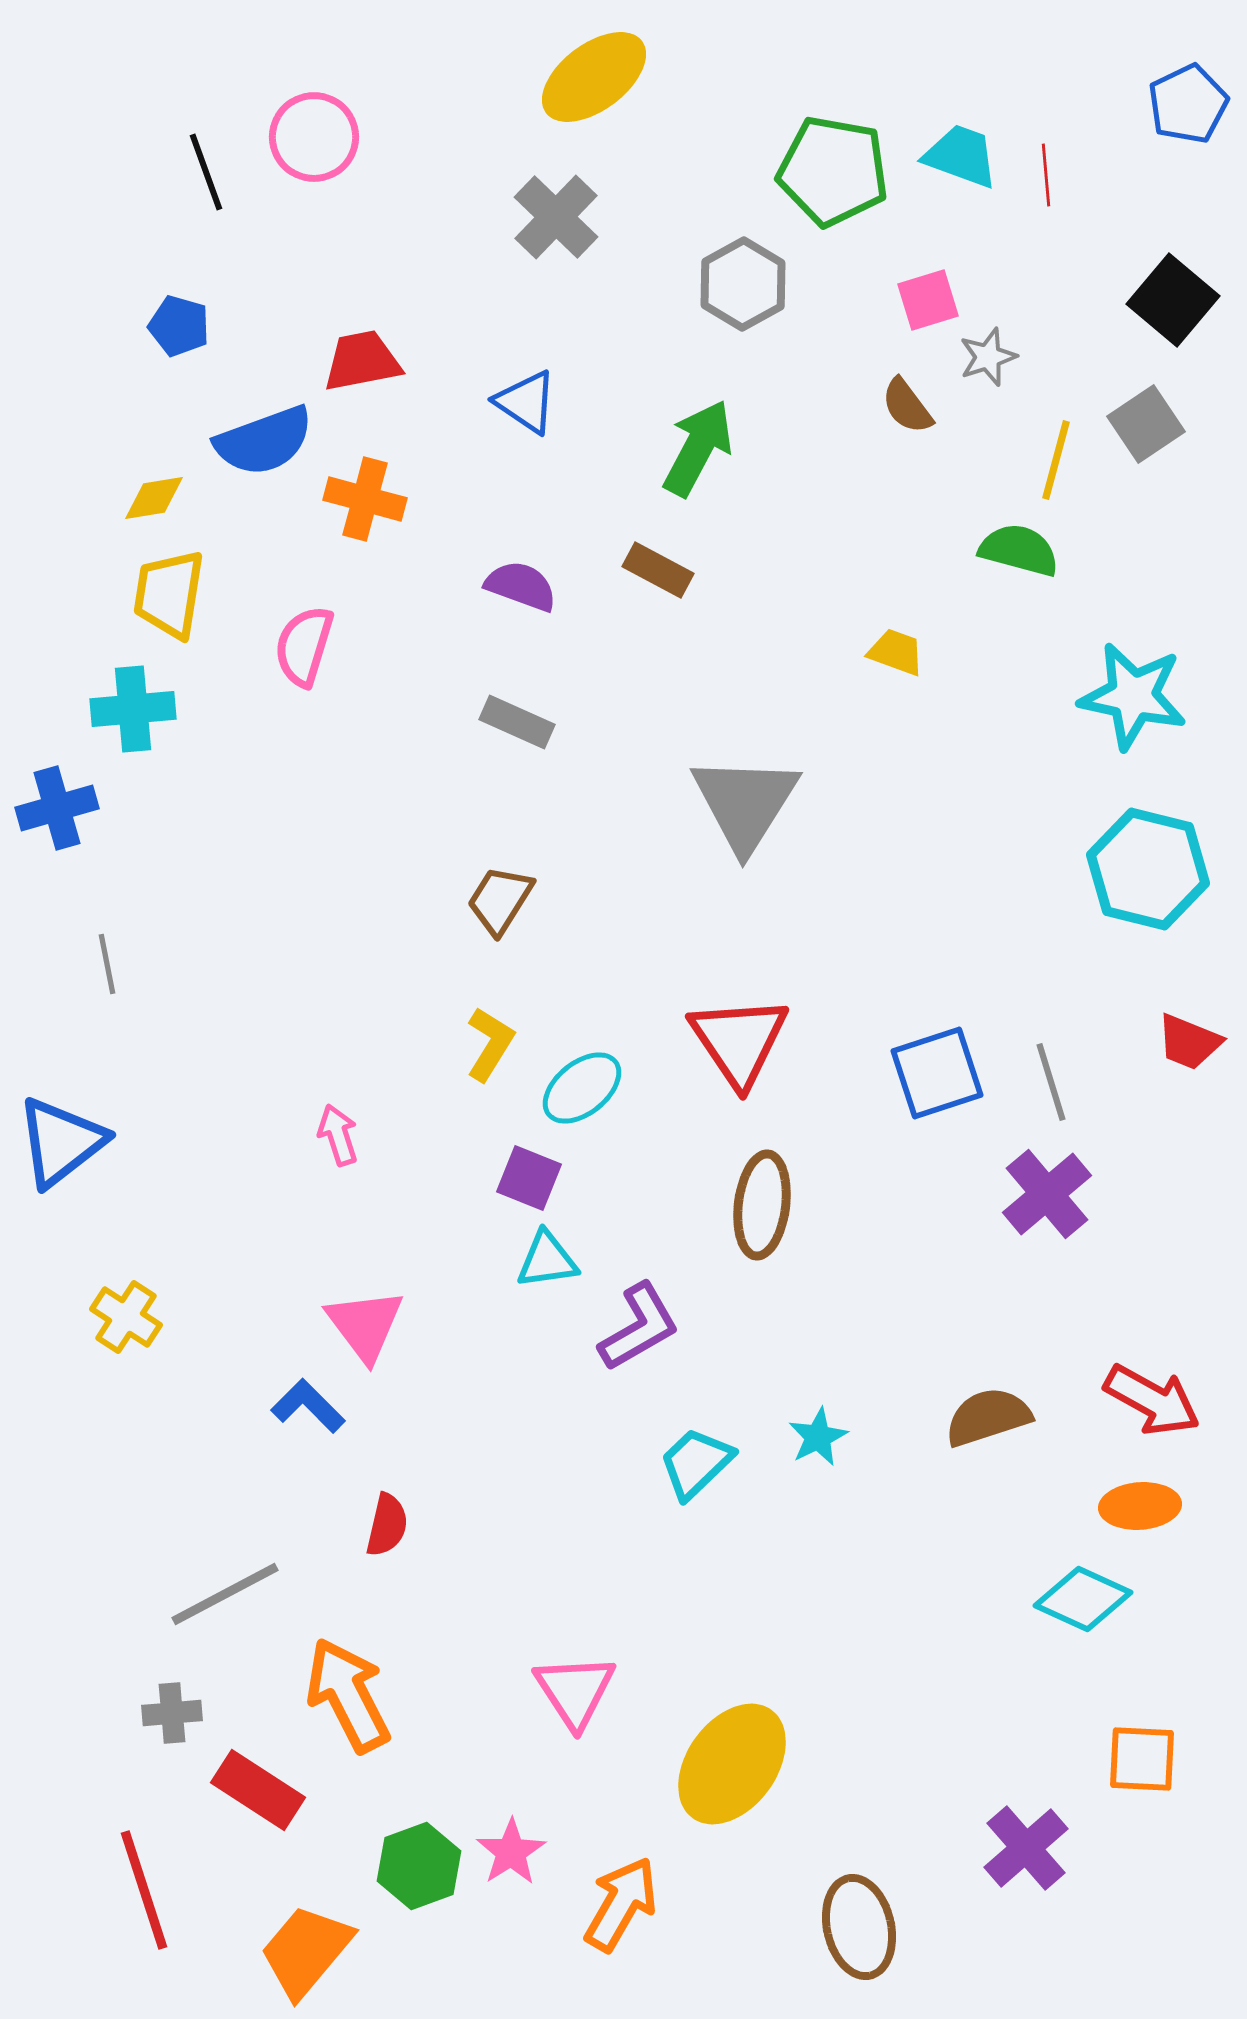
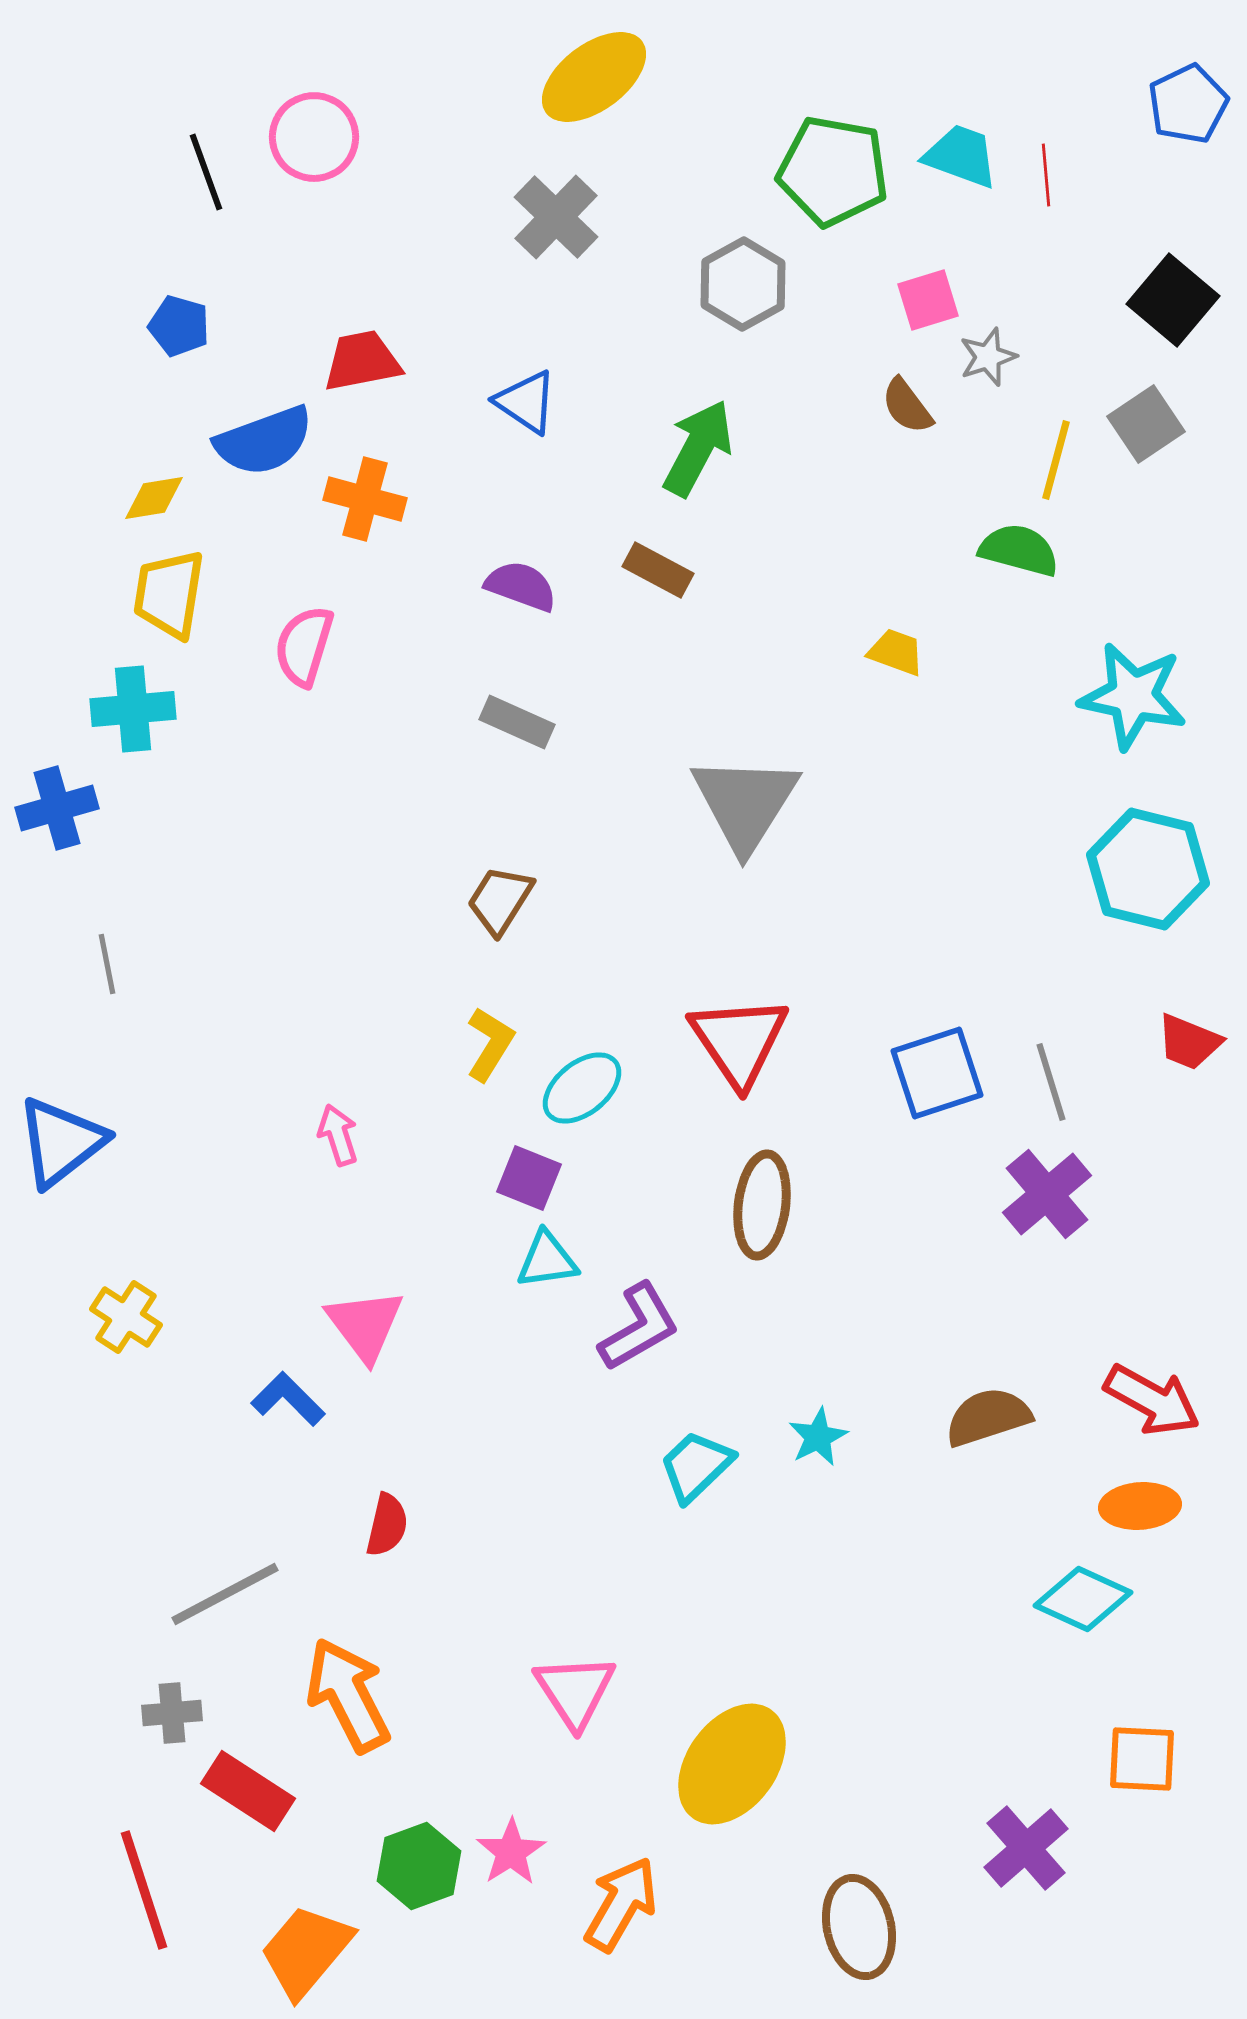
blue L-shape at (308, 1406): moved 20 px left, 7 px up
cyan trapezoid at (696, 1463): moved 3 px down
red rectangle at (258, 1790): moved 10 px left, 1 px down
